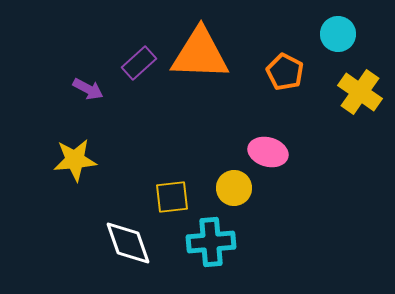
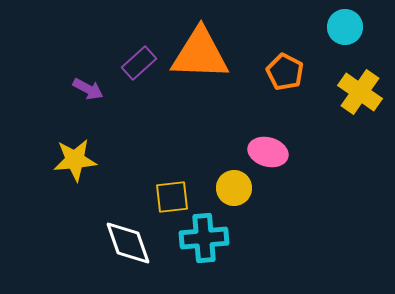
cyan circle: moved 7 px right, 7 px up
cyan cross: moved 7 px left, 4 px up
